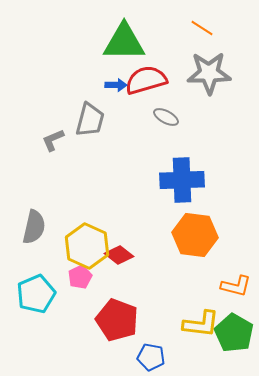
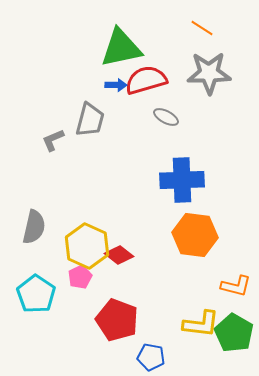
green triangle: moved 3 px left, 6 px down; rotated 12 degrees counterclockwise
cyan pentagon: rotated 15 degrees counterclockwise
